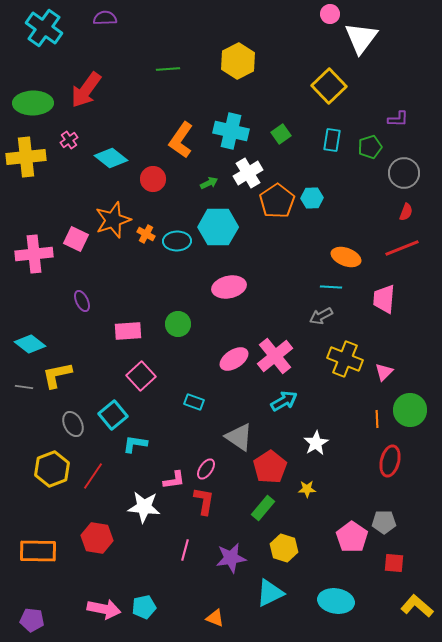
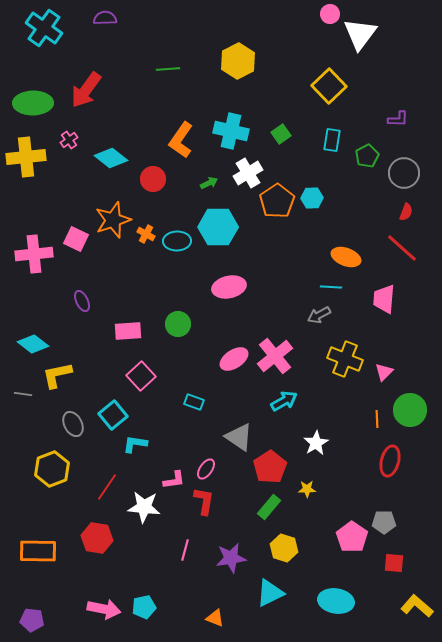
white triangle at (361, 38): moved 1 px left, 4 px up
green pentagon at (370, 147): moved 3 px left, 9 px down; rotated 10 degrees counterclockwise
red line at (402, 248): rotated 64 degrees clockwise
gray arrow at (321, 316): moved 2 px left, 1 px up
cyan diamond at (30, 344): moved 3 px right
gray line at (24, 387): moved 1 px left, 7 px down
red line at (93, 476): moved 14 px right, 11 px down
green rectangle at (263, 508): moved 6 px right, 1 px up
